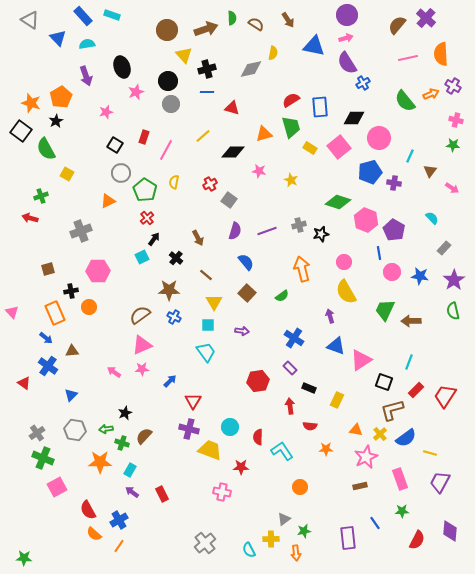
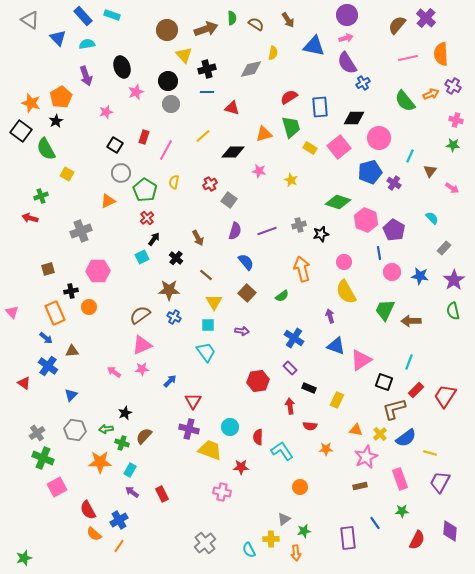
red semicircle at (291, 100): moved 2 px left, 3 px up
purple cross at (394, 183): rotated 24 degrees clockwise
brown L-shape at (392, 410): moved 2 px right, 1 px up
green star at (24, 558): rotated 21 degrees counterclockwise
